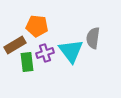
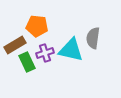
cyan triangle: moved 1 px up; rotated 40 degrees counterclockwise
green rectangle: rotated 18 degrees counterclockwise
